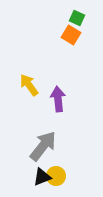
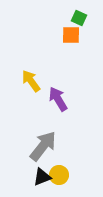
green square: moved 2 px right
orange square: rotated 30 degrees counterclockwise
yellow arrow: moved 2 px right, 4 px up
purple arrow: rotated 25 degrees counterclockwise
yellow circle: moved 3 px right, 1 px up
